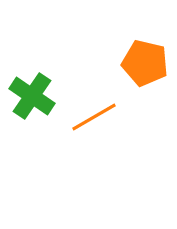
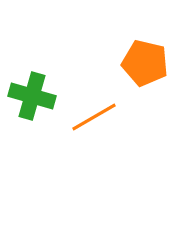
green cross: rotated 18 degrees counterclockwise
